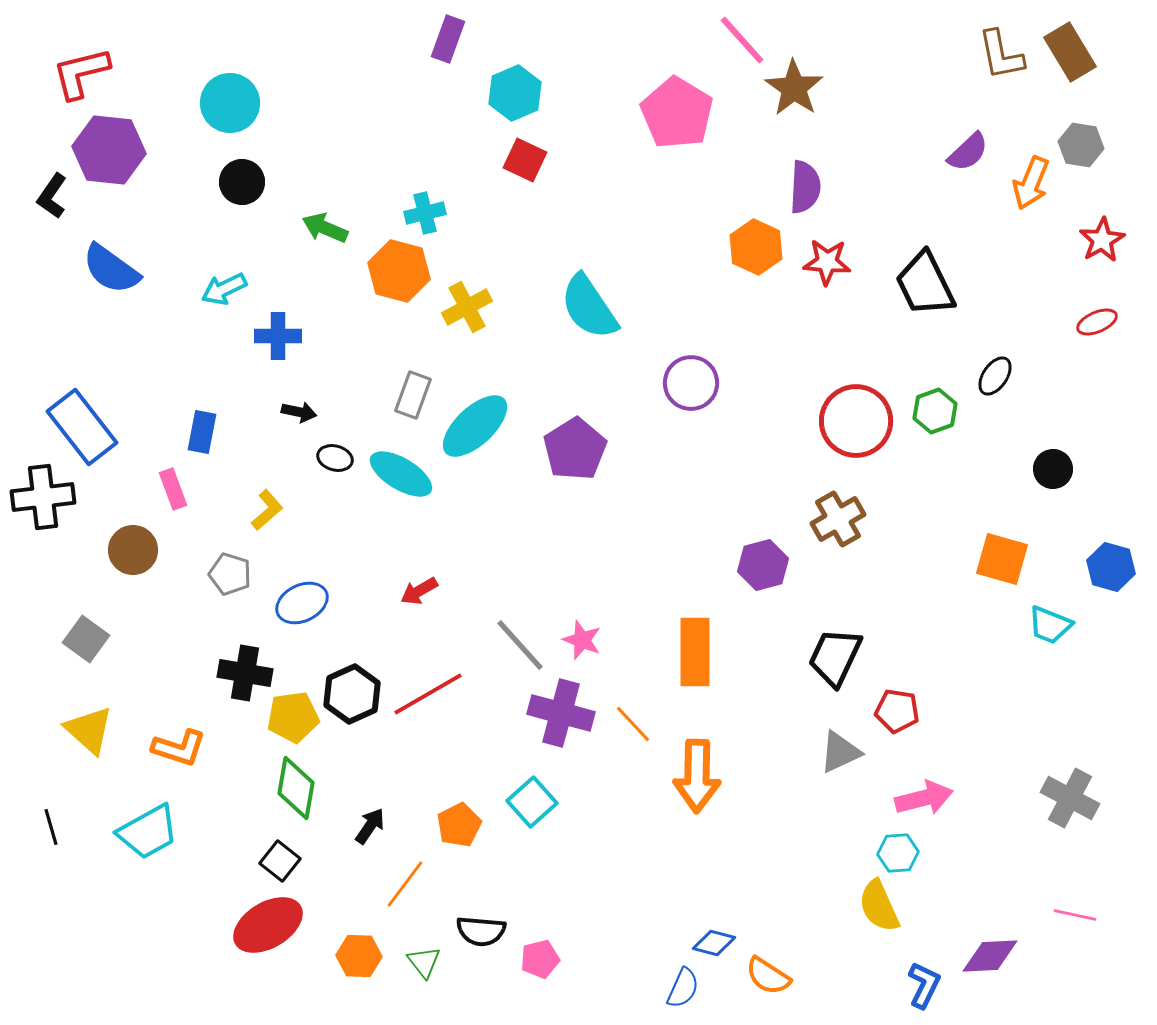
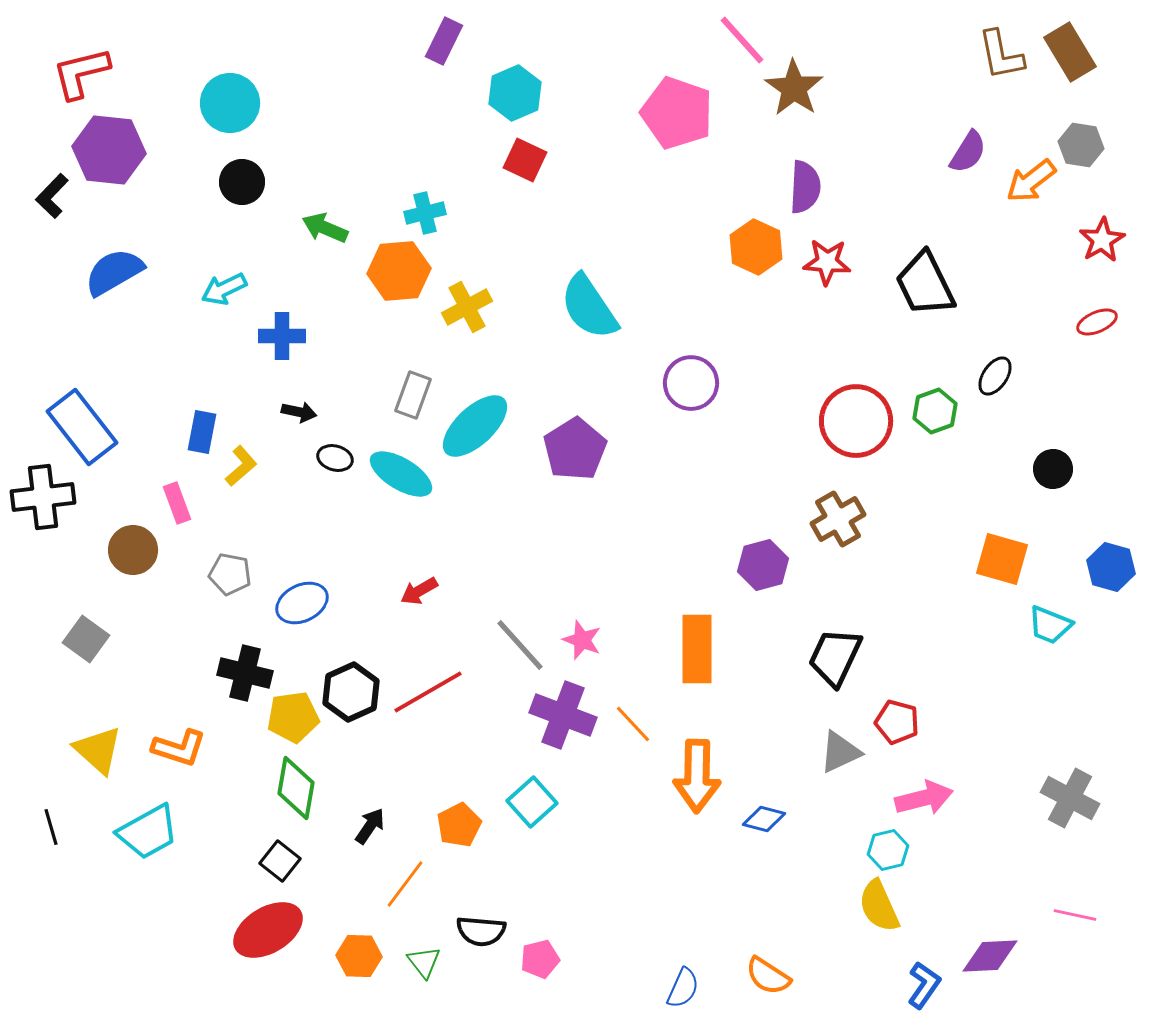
purple rectangle at (448, 39): moved 4 px left, 2 px down; rotated 6 degrees clockwise
pink pentagon at (677, 113): rotated 12 degrees counterclockwise
purple semicircle at (968, 152): rotated 15 degrees counterclockwise
orange arrow at (1031, 183): moved 2 px up; rotated 30 degrees clockwise
black L-shape at (52, 196): rotated 9 degrees clockwise
blue semicircle at (111, 269): moved 3 px right, 3 px down; rotated 114 degrees clockwise
orange hexagon at (399, 271): rotated 20 degrees counterclockwise
blue cross at (278, 336): moved 4 px right
pink rectangle at (173, 489): moved 4 px right, 14 px down
yellow L-shape at (267, 510): moved 26 px left, 44 px up
gray pentagon at (230, 574): rotated 6 degrees counterclockwise
orange rectangle at (695, 652): moved 2 px right, 3 px up
black cross at (245, 673): rotated 4 degrees clockwise
black hexagon at (352, 694): moved 1 px left, 2 px up
red line at (428, 694): moved 2 px up
red pentagon at (897, 711): moved 11 px down; rotated 6 degrees clockwise
purple cross at (561, 713): moved 2 px right, 2 px down; rotated 6 degrees clockwise
yellow triangle at (89, 730): moved 9 px right, 20 px down
cyan hexagon at (898, 853): moved 10 px left, 3 px up; rotated 9 degrees counterclockwise
red ellipse at (268, 925): moved 5 px down
blue diamond at (714, 943): moved 50 px right, 124 px up
blue L-shape at (924, 985): rotated 9 degrees clockwise
